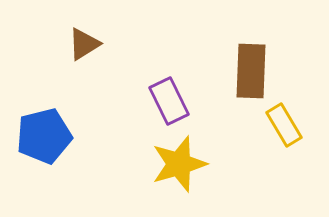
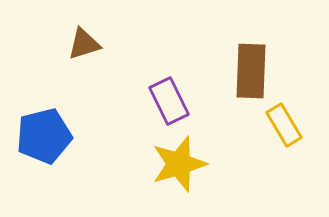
brown triangle: rotated 15 degrees clockwise
